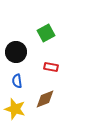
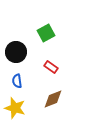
red rectangle: rotated 24 degrees clockwise
brown diamond: moved 8 px right
yellow star: moved 1 px up
